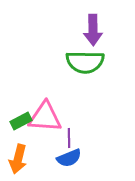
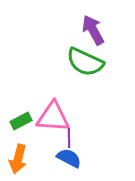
purple arrow: rotated 152 degrees clockwise
green semicircle: rotated 24 degrees clockwise
pink triangle: moved 8 px right
blue semicircle: rotated 130 degrees counterclockwise
